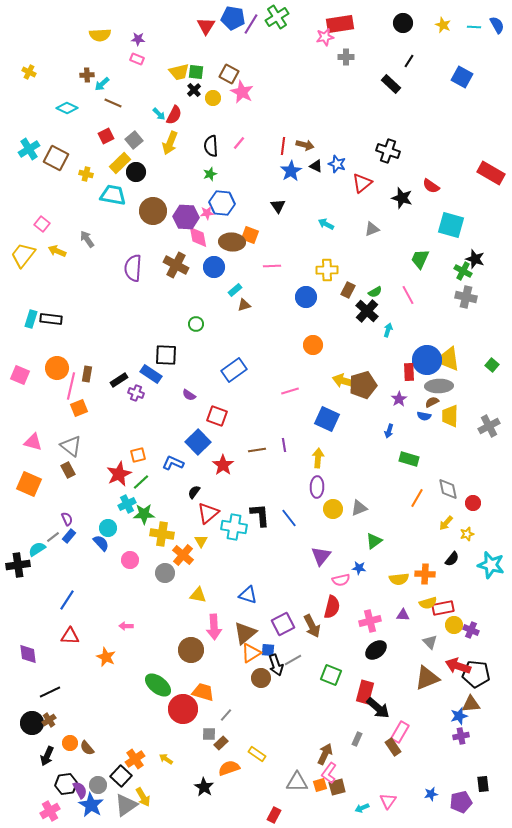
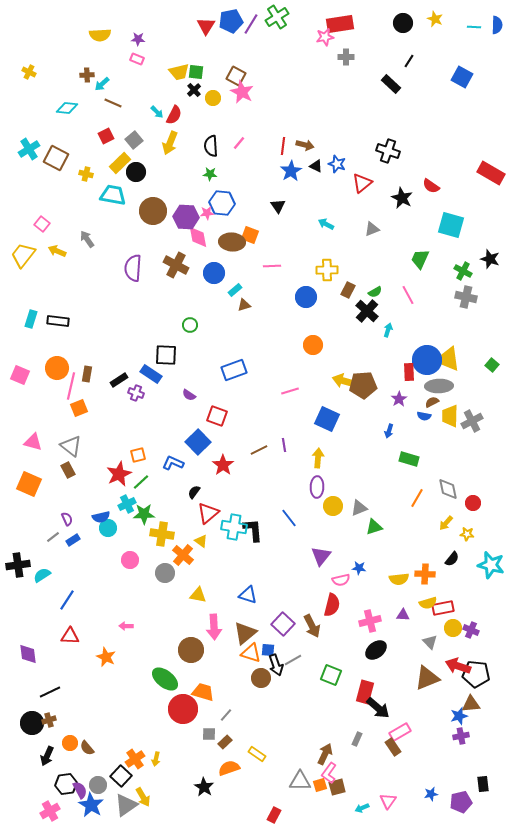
blue pentagon at (233, 18): moved 2 px left, 3 px down; rotated 20 degrees counterclockwise
yellow star at (443, 25): moved 8 px left, 6 px up
blue semicircle at (497, 25): rotated 30 degrees clockwise
brown square at (229, 74): moved 7 px right, 2 px down
cyan diamond at (67, 108): rotated 20 degrees counterclockwise
cyan arrow at (159, 114): moved 2 px left, 2 px up
green star at (210, 174): rotated 24 degrees clockwise
black star at (402, 198): rotated 10 degrees clockwise
black star at (475, 259): moved 15 px right
blue circle at (214, 267): moved 6 px down
black rectangle at (51, 319): moved 7 px right, 2 px down
green circle at (196, 324): moved 6 px left, 1 px down
blue rectangle at (234, 370): rotated 15 degrees clockwise
brown pentagon at (363, 385): rotated 12 degrees clockwise
gray cross at (489, 426): moved 17 px left, 5 px up
brown line at (257, 450): moved 2 px right; rotated 18 degrees counterclockwise
yellow circle at (333, 509): moved 3 px up
black L-shape at (260, 515): moved 7 px left, 15 px down
yellow star at (467, 534): rotated 24 degrees clockwise
blue rectangle at (69, 536): moved 4 px right, 4 px down; rotated 16 degrees clockwise
yellow triangle at (201, 541): rotated 24 degrees counterclockwise
green triangle at (374, 541): moved 14 px up; rotated 18 degrees clockwise
blue semicircle at (101, 543): moved 26 px up; rotated 120 degrees clockwise
cyan semicircle at (37, 549): moved 5 px right, 26 px down
red semicircle at (332, 607): moved 2 px up
purple square at (283, 624): rotated 20 degrees counterclockwise
yellow circle at (454, 625): moved 1 px left, 3 px down
orange triangle at (251, 653): rotated 50 degrees clockwise
green ellipse at (158, 685): moved 7 px right, 6 px up
brown cross at (49, 720): rotated 16 degrees clockwise
pink rectangle at (400, 732): rotated 30 degrees clockwise
brown rectangle at (221, 743): moved 4 px right, 1 px up
yellow arrow at (166, 759): moved 10 px left; rotated 112 degrees counterclockwise
gray triangle at (297, 782): moved 3 px right, 1 px up
